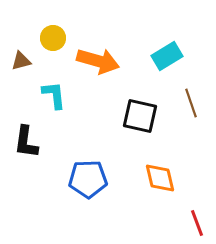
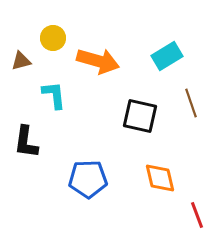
red line: moved 8 px up
